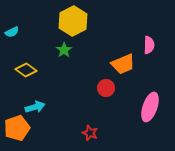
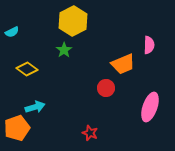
yellow diamond: moved 1 px right, 1 px up
